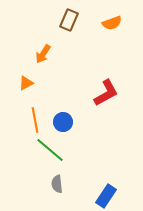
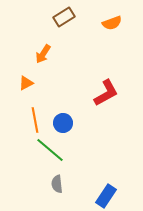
brown rectangle: moved 5 px left, 3 px up; rotated 35 degrees clockwise
blue circle: moved 1 px down
